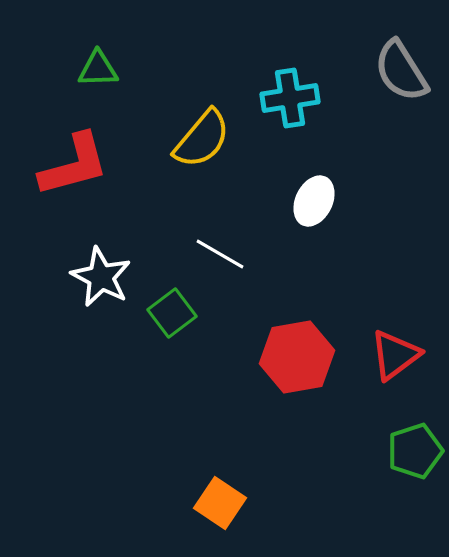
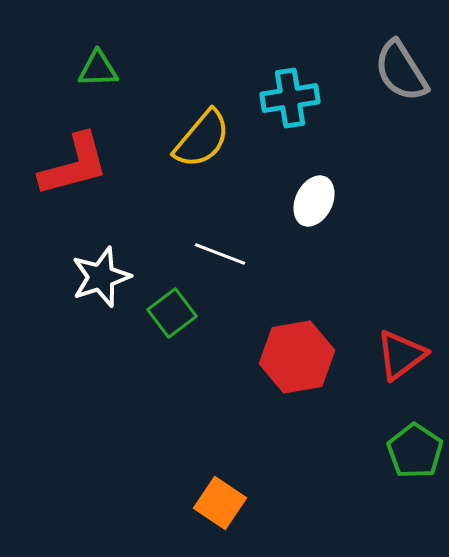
white line: rotated 9 degrees counterclockwise
white star: rotated 26 degrees clockwise
red triangle: moved 6 px right
green pentagon: rotated 20 degrees counterclockwise
